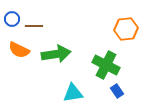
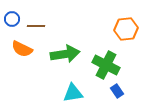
brown line: moved 2 px right
orange semicircle: moved 3 px right, 1 px up
green arrow: moved 9 px right
